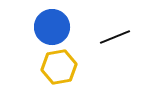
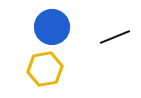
yellow hexagon: moved 14 px left, 2 px down
